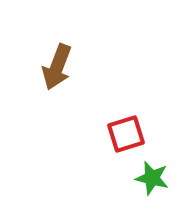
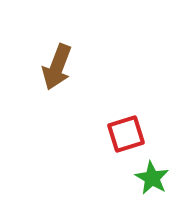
green star: rotated 16 degrees clockwise
